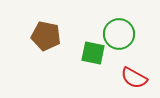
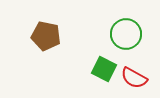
green circle: moved 7 px right
green square: moved 11 px right, 16 px down; rotated 15 degrees clockwise
